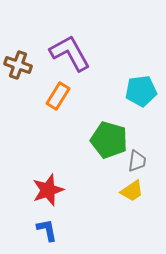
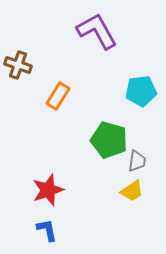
purple L-shape: moved 27 px right, 22 px up
